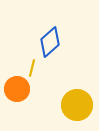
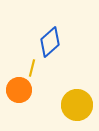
orange circle: moved 2 px right, 1 px down
